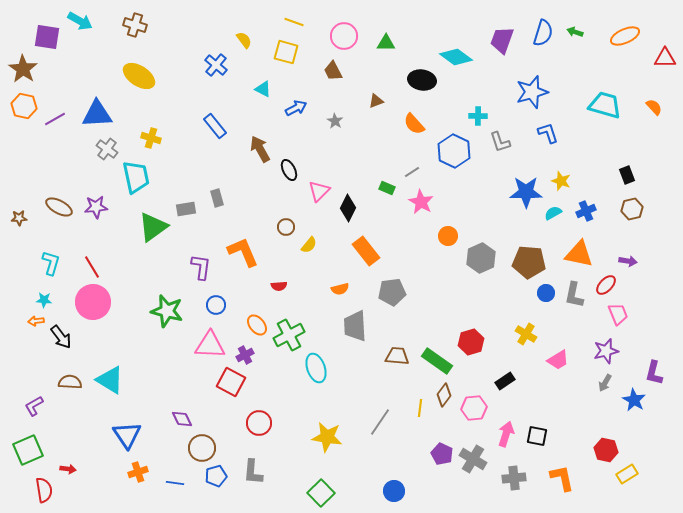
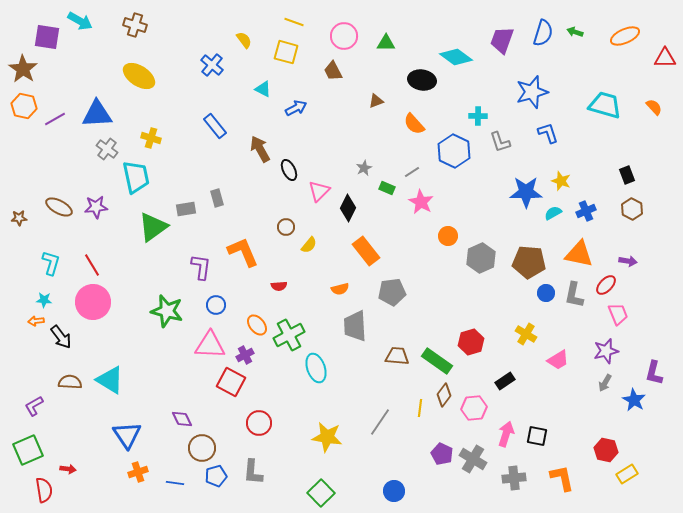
blue cross at (216, 65): moved 4 px left
gray star at (335, 121): moved 29 px right, 47 px down; rotated 14 degrees clockwise
brown hexagon at (632, 209): rotated 20 degrees counterclockwise
red line at (92, 267): moved 2 px up
